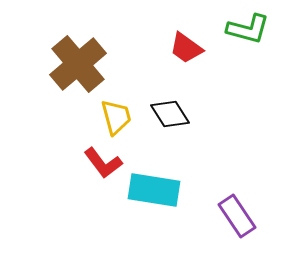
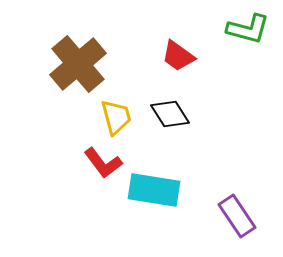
red trapezoid: moved 8 px left, 8 px down
